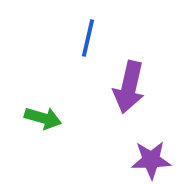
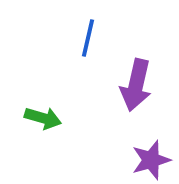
purple arrow: moved 7 px right, 2 px up
purple star: rotated 15 degrees counterclockwise
